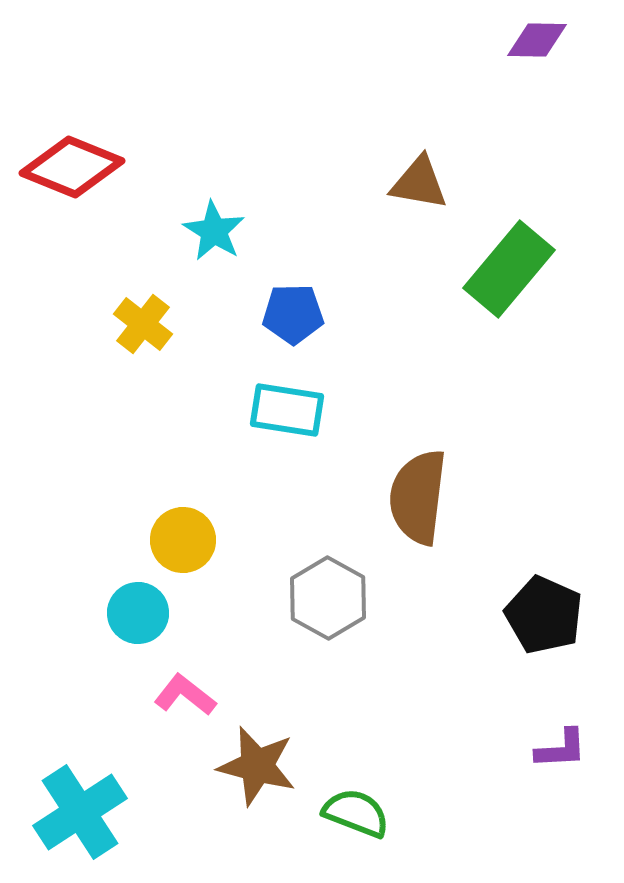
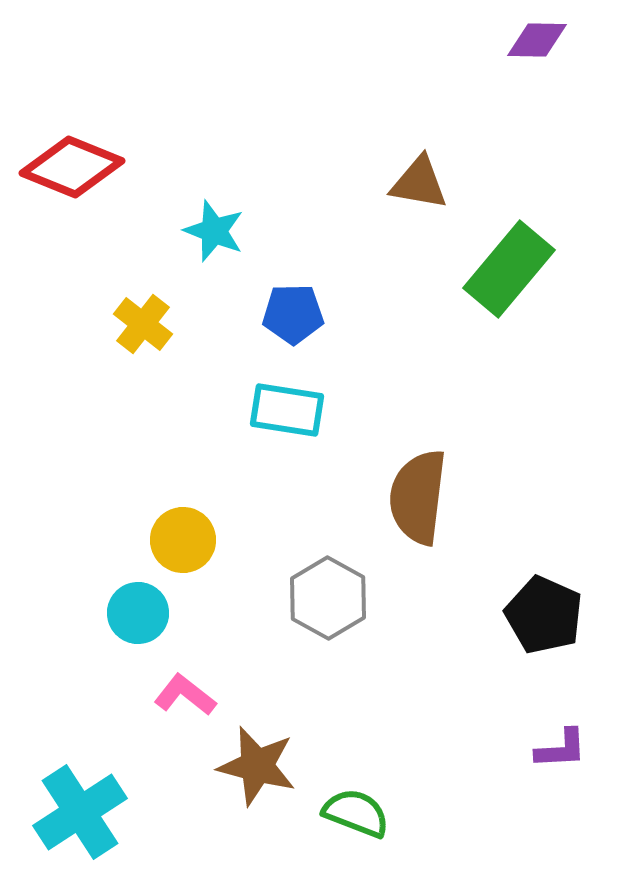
cyan star: rotated 10 degrees counterclockwise
